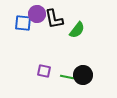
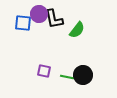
purple circle: moved 2 px right
